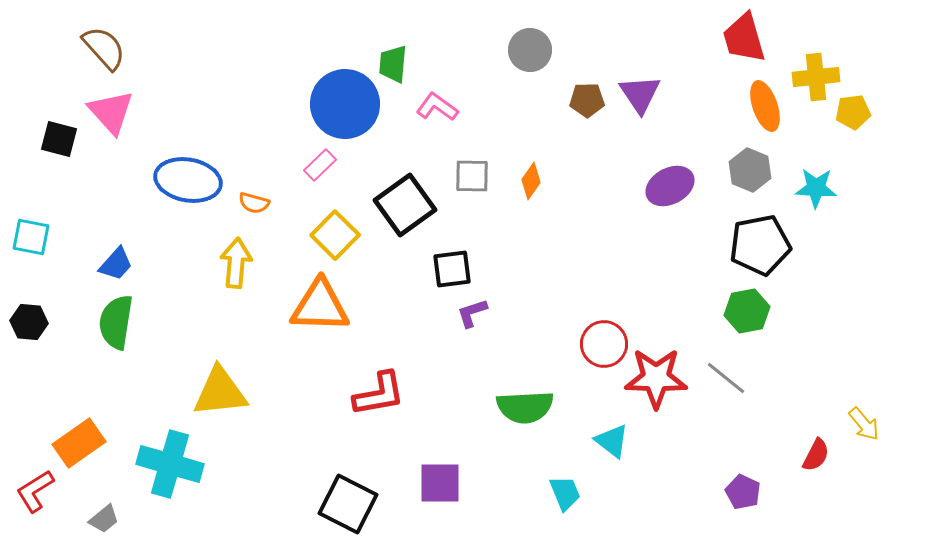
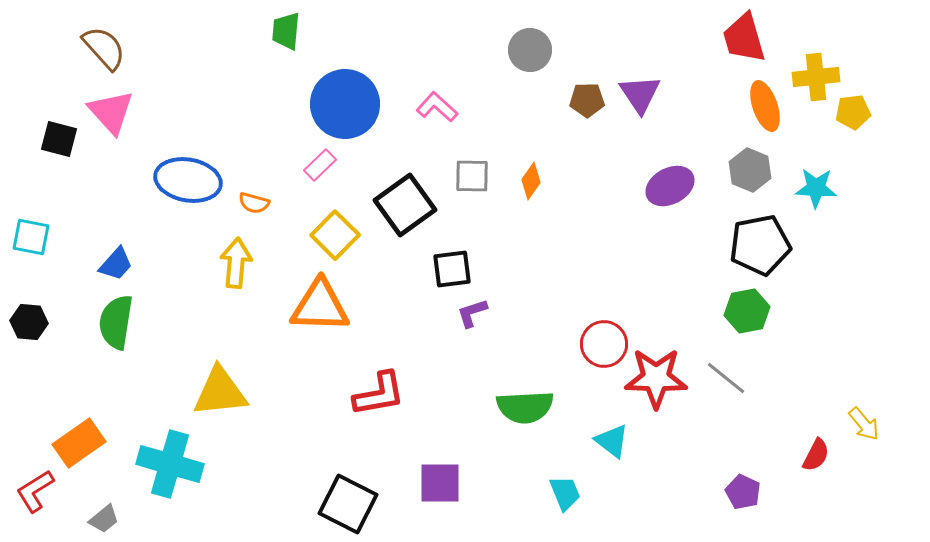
green trapezoid at (393, 64): moved 107 px left, 33 px up
pink L-shape at (437, 107): rotated 6 degrees clockwise
